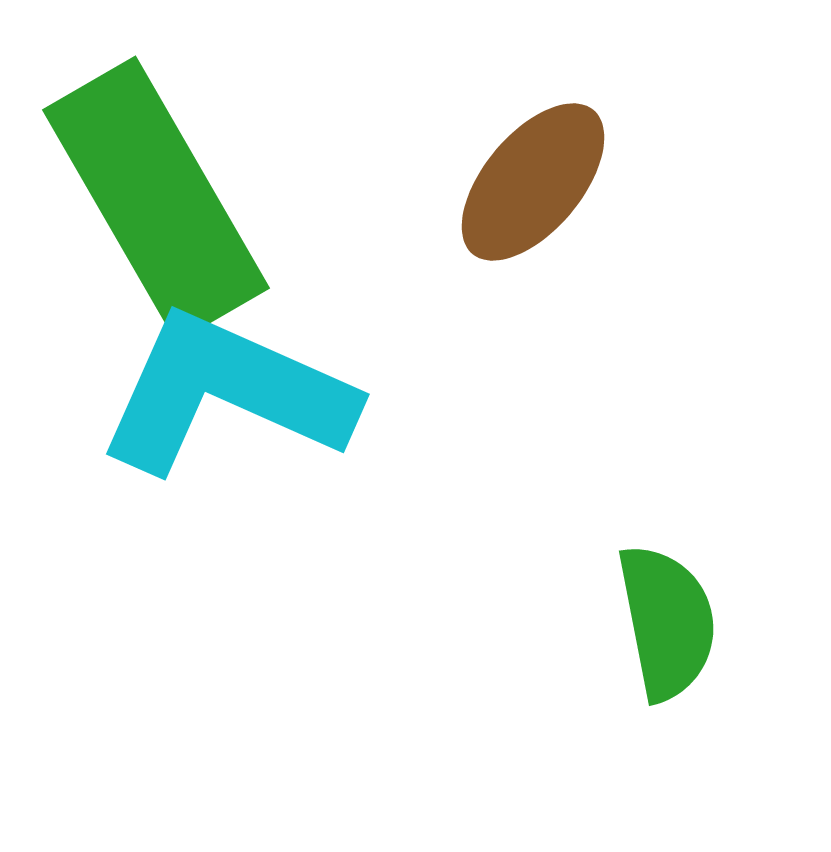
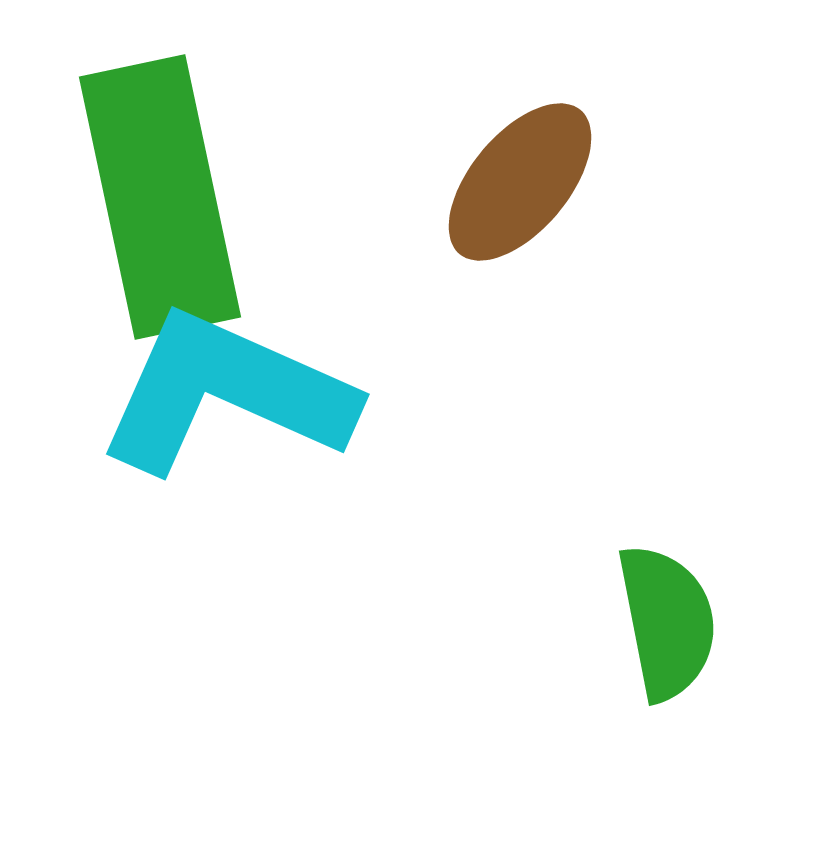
brown ellipse: moved 13 px left
green rectangle: moved 4 px right, 2 px up; rotated 18 degrees clockwise
